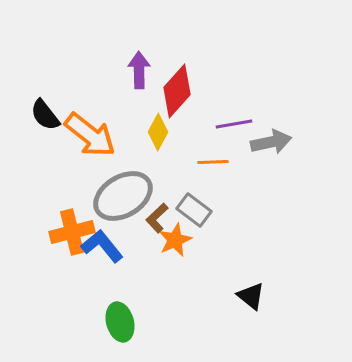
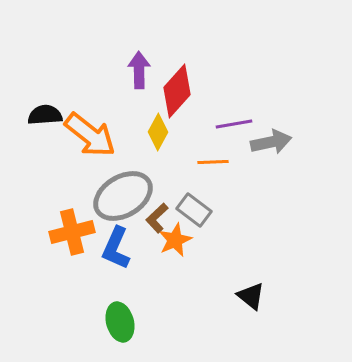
black semicircle: rotated 124 degrees clockwise
blue L-shape: moved 14 px right, 2 px down; rotated 117 degrees counterclockwise
